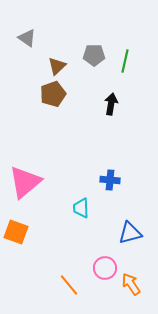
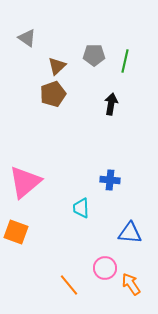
blue triangle: rotated 20 degrees clockwise
